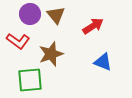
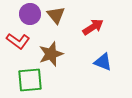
red arrow: moved 1 px down
